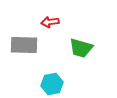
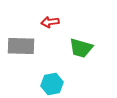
gray rectangle: moved 3 px left, 1 px down
